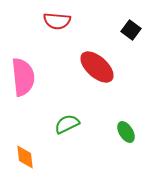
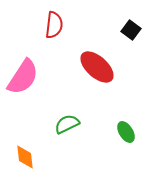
red semicircle: moved 3 px left, 4 px down; rotated 88 degrees counterclockwise
pink semicircle: rotated 39 degrees clockwise
